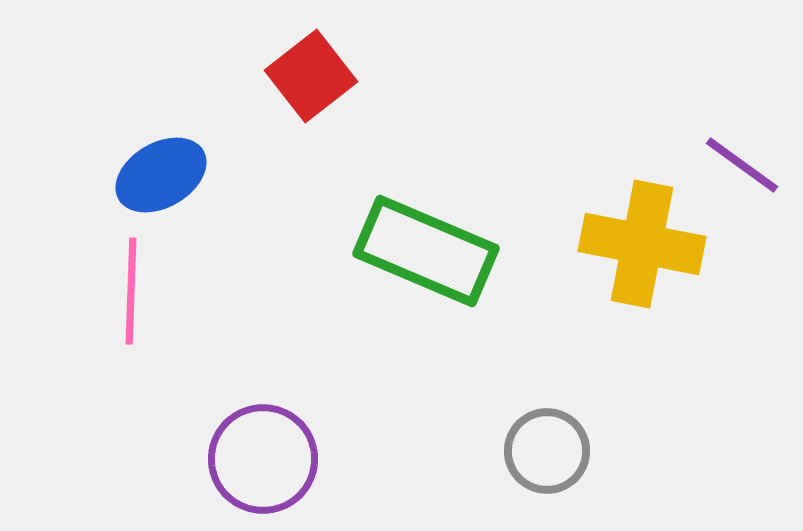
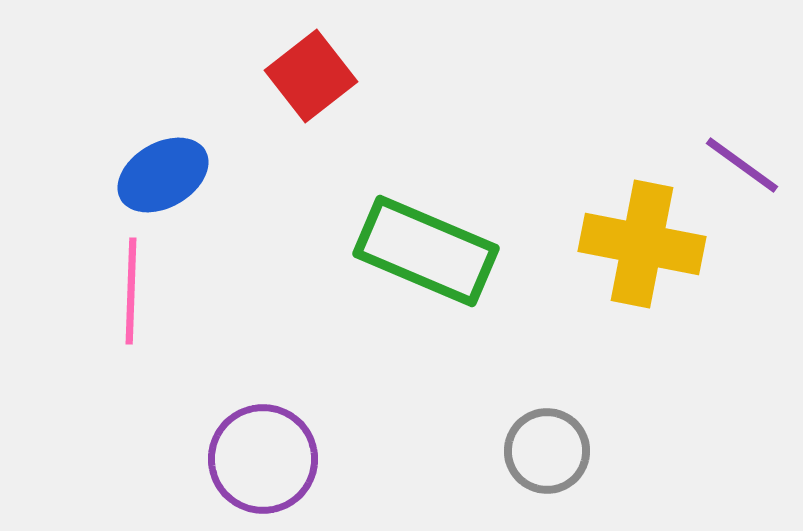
blue ellipse: moved 2 px right
